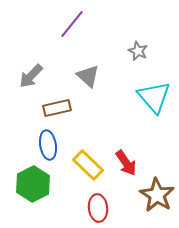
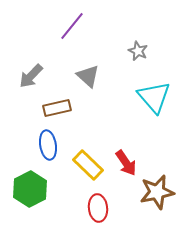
purple line: moved 2 px down
green hexagon: moved 3 px left, 5 px down
brown star: moved 3 px up; rotated 28 degrees clockwise
